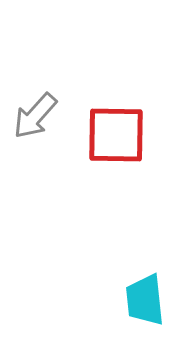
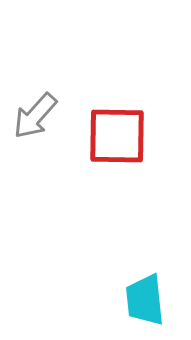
red square: moved 1 px right, 1 px down
